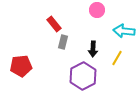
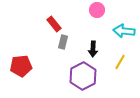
yellow line: moved 3 px right, 4 px down
